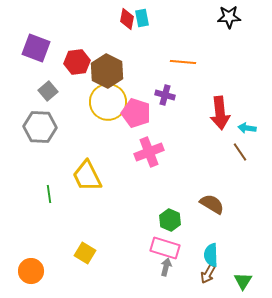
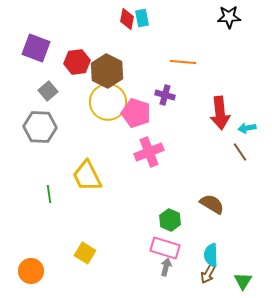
cyan arrow: rotated 18 degrees counterclockwise
